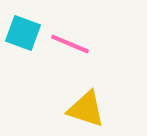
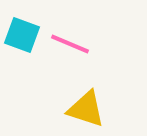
cyan square: moved 1 px left, 2 px down
